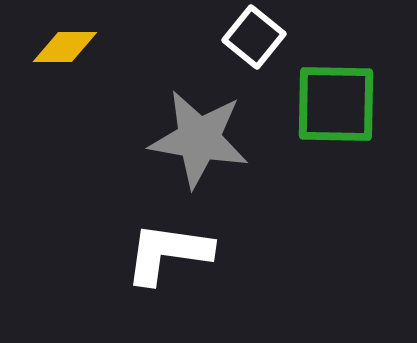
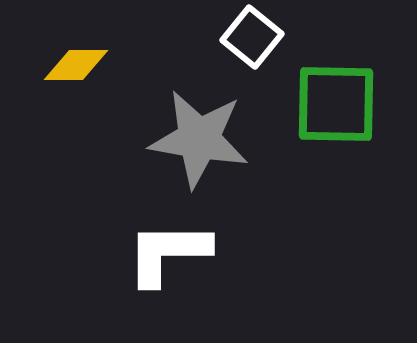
white square: moved 2 px left
yellow diamond: moved 11 px right, 18 px down
white L-shape: rotated 8 degrees counterclockwise
